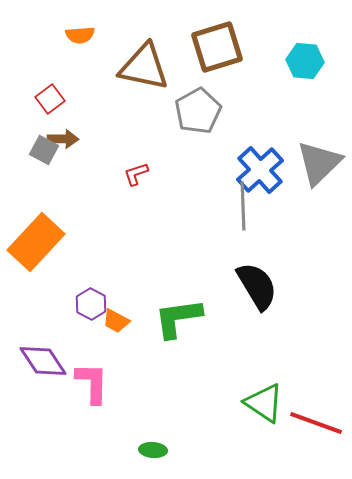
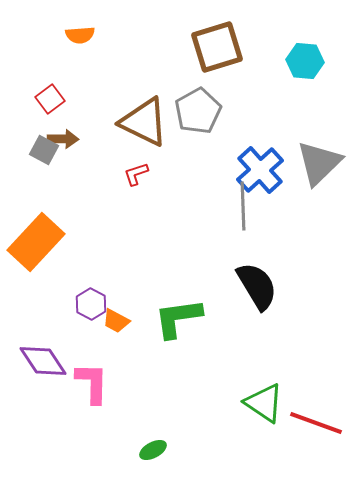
brown triangle: moved 55 px down; rotated 14 degrees clockwise
green ellipse: rotated 32 degrees counterclockwise
